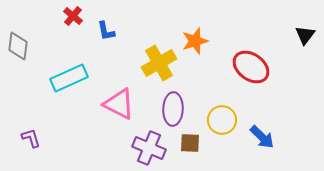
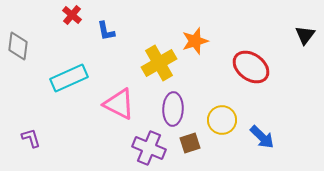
red cross: moved 1 px left, 1 px up
brown square: rotated 20 degrees counterclockwise
